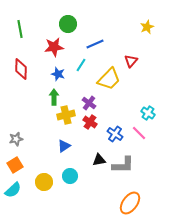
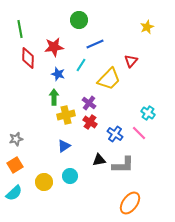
green circle: moved 11 px right, 4 px up
red diamond: moved 7 px right, 11 px up
cyan semicircle: moved 1 px right, 3 px down
